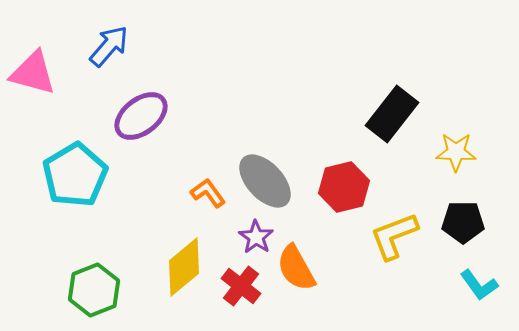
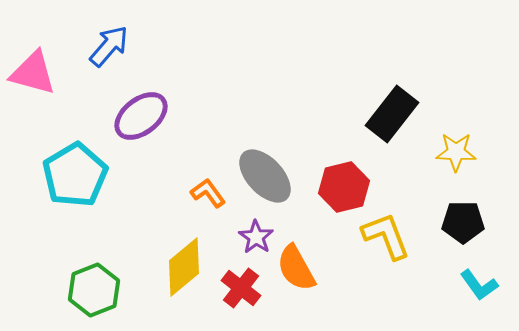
gray ellipse: moved 5 px up
yellow L-shape: moved 8 px left; rotated 90 degrees clockwise
red cross: moved 2 px down
